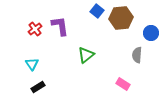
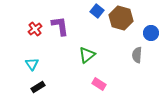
brown hexagon: rotated 20 degrees clockwise
green triangle: moved 1 px right
pink rectangle: moved 24 px left
